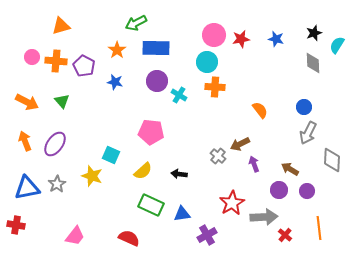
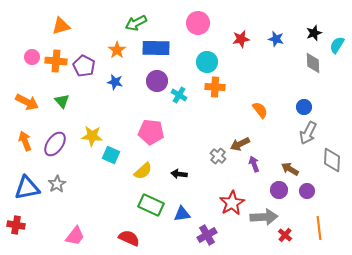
pink circle at (214, 35): moved 16 px left, 12 px up
yellow star at (92, 176): moved 40 px up; rotated 15 degrees counterclockwise
